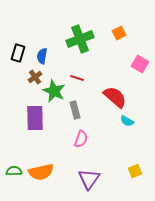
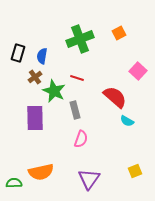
pink square: moved 2 px left, 7 px down; rotated 12 degrees clockwise
green semicircle: moved 12 px down
